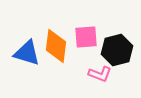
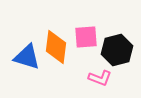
orange diamond: moved 1 px down
blue triangle: moved 4 px down
pink L-shape: moved 4 px down
